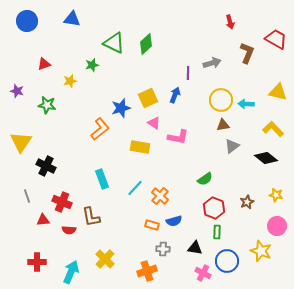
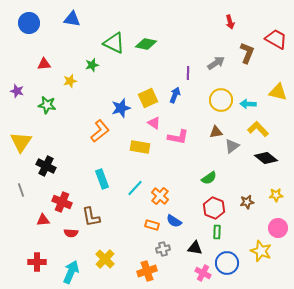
blue circle at (27, 21): moved 2 px right, 2 px down
green diamond at (146, 44): rotated 55 degrees clockwise
gray arrow at (212, 63): moved 4 px right; rotated 18 degrees counterclockwise
red triangle at (44, 64): rotated 16 degrees clockwise
cyan arrow at (246, 104): moved 2 px right
brown triangle at (223, 125): moved 7 px left, 7 px down
orange L-shape at (100, 129): moved 2 px down
yellow L-shape at (273, 129): moved 15 px left
green semicircle at (205, 179): moved 4 px right, 1 px up
yellow star at (276, 195): rotated 16 degrees counterclockwise
gray line at (27, 196): moved 6 px left, 6 px up
brown star at (247, 202): rotated 16 degrees clockwise
blue semicircle at (174, 221): rotated 49 degrees clockwise
pink circle at (277, 226): moved 1 px right, 2 px down
red semicircle at (69, 230): moved 2 px right, 3 px down
gray cross at (163, 249): rotated 16 degrees counterclockwise
blue circle at (227, 261): moved 2 px down
